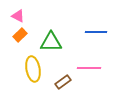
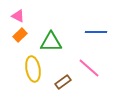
pink line: rotated 40 degrees clockwise
